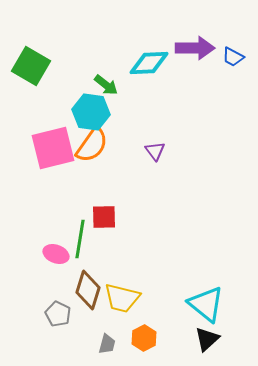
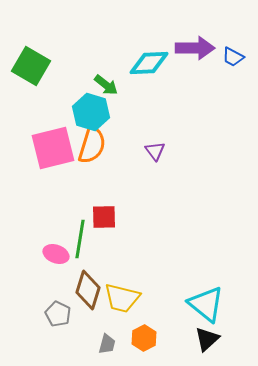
cyan hexagon: rotated 9 degrees clockwise
orange semicircle: rotated 18 degrees counterclockwise
